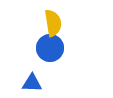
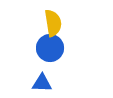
blue triangle: moved 10 px right
